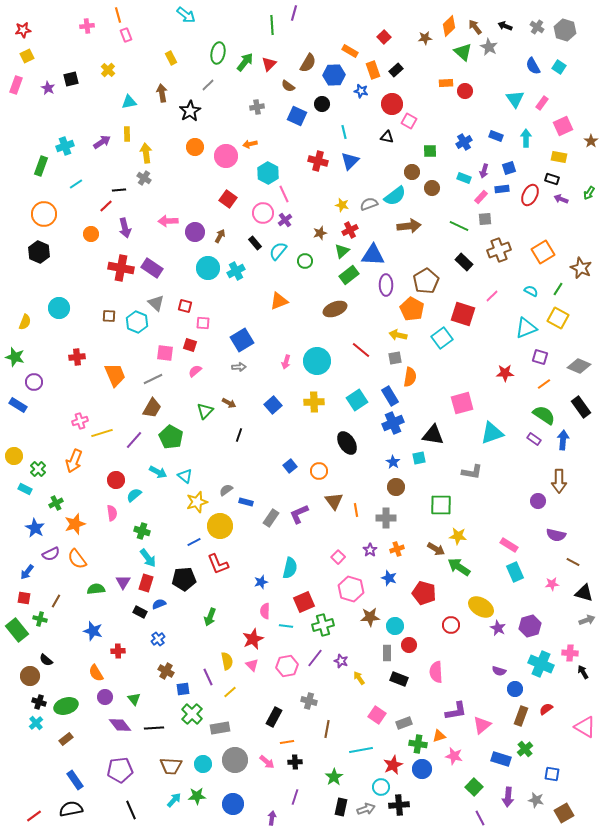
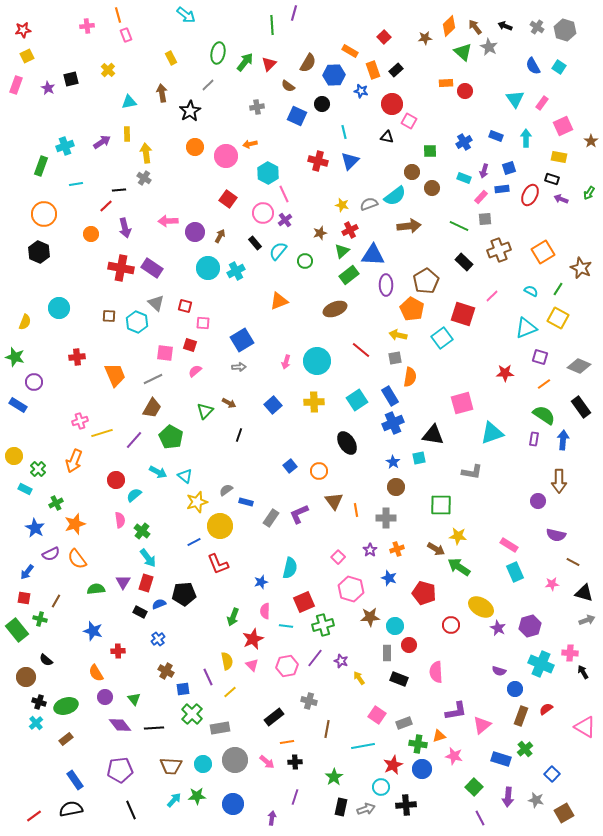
cyan line at (76, 184): rotated 24 degrees clockwise
purple rectangle at (534, 439): rotated 64 degrees clockwise
pink semicircle at (112, 513): moved 8 px right, 7 px down
green cross at (142, 531): rotated 21 degrees clockwise
black pentagon at (184, 579): moved 15 px down
green arrow at (210, 617): moved 23 px right
brown circle at (30, 676): moved 4 px left, 1 px down
black rectangle at (274, 717): rotated 24 degrees clockwise
cyan line at (361, 750): moved 2 px right, 4 px up
blue square at (552, 774): rotated 35 degrees clockwise
black cross at (399, 805): moved 7 px right
